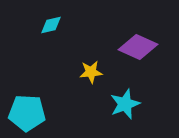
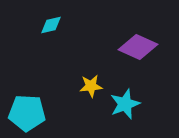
yellow star: moved 14 px down
